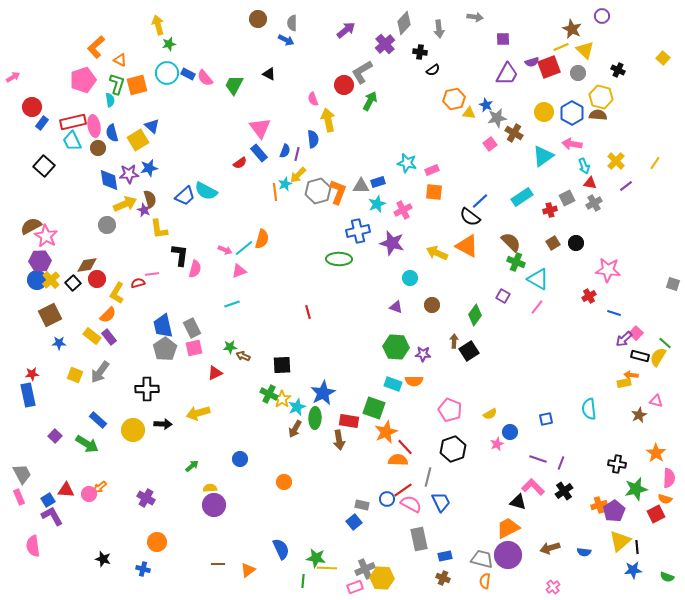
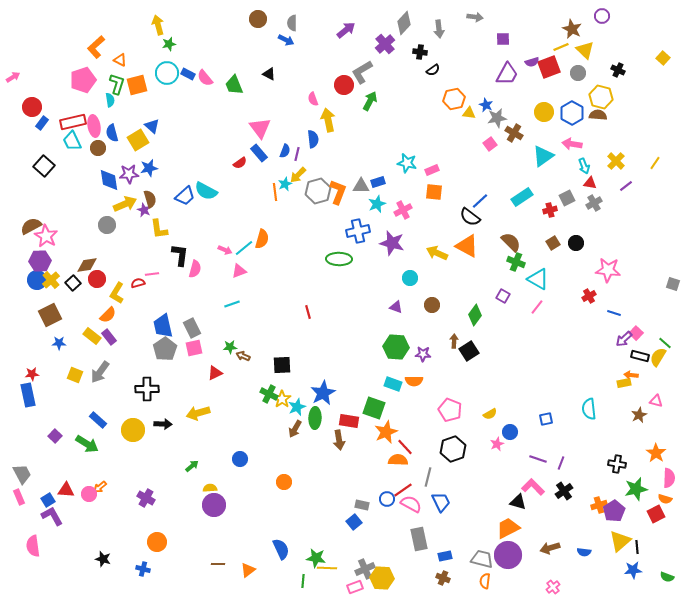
green trapezoid at (234, 85): rotated 50 degrees counterclockwise
